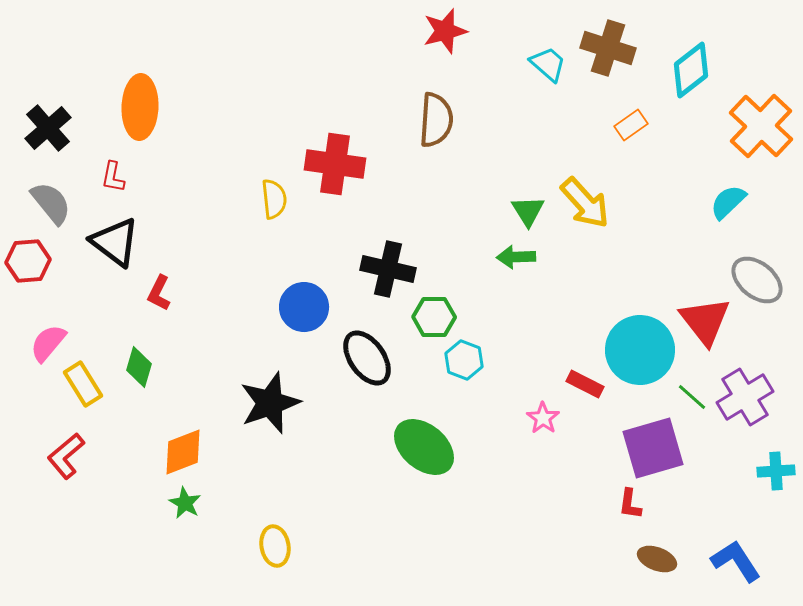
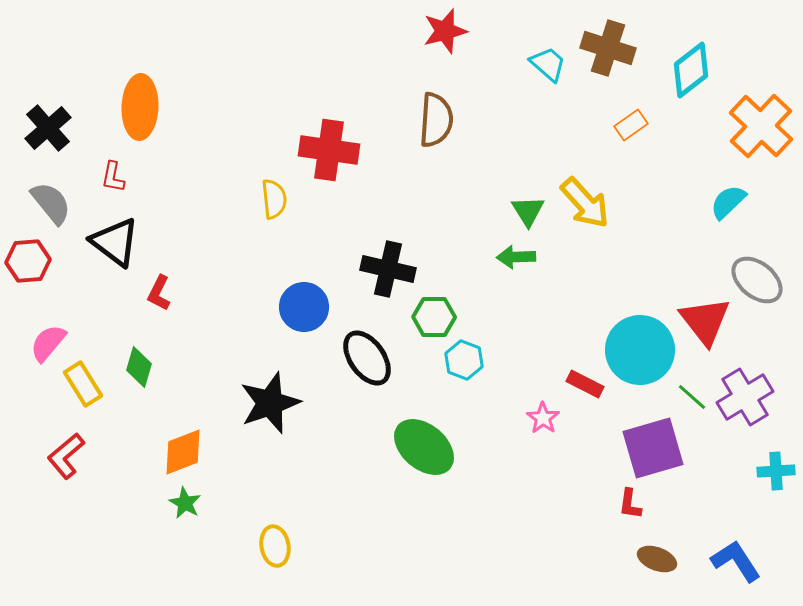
red cross at (335, 164): moved 6 px left, 14 px up
